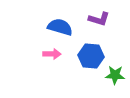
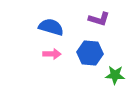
blue semicircle: moved 9 px left
blue hexagon: moved 1 px left, 3 px up
